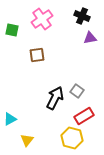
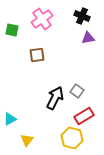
purple triangle: moved 2 px left
